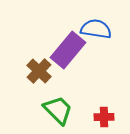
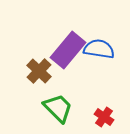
blue semicircle: moved 3 px right, 20 px down
green trapezoid: moved 2 px up
red cross: rotated 36 degrees clockwise
